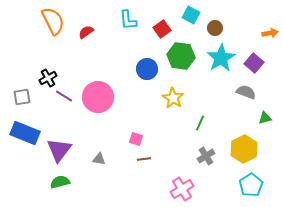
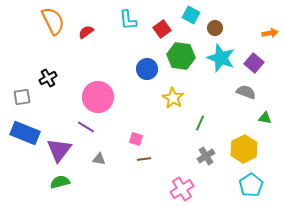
cyan star: rotated 20 degrees counterclockwise
purple line: moved 22 px right, 31 px down
green triangle: rotated 24 degrees clockwise
